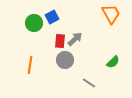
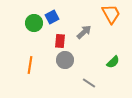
gray arrow: moved 9 px right, 7 px up
